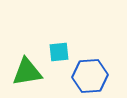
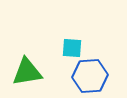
cyan square: moved 13 px right, 4 px up; rotated 10 degrees clockwise
